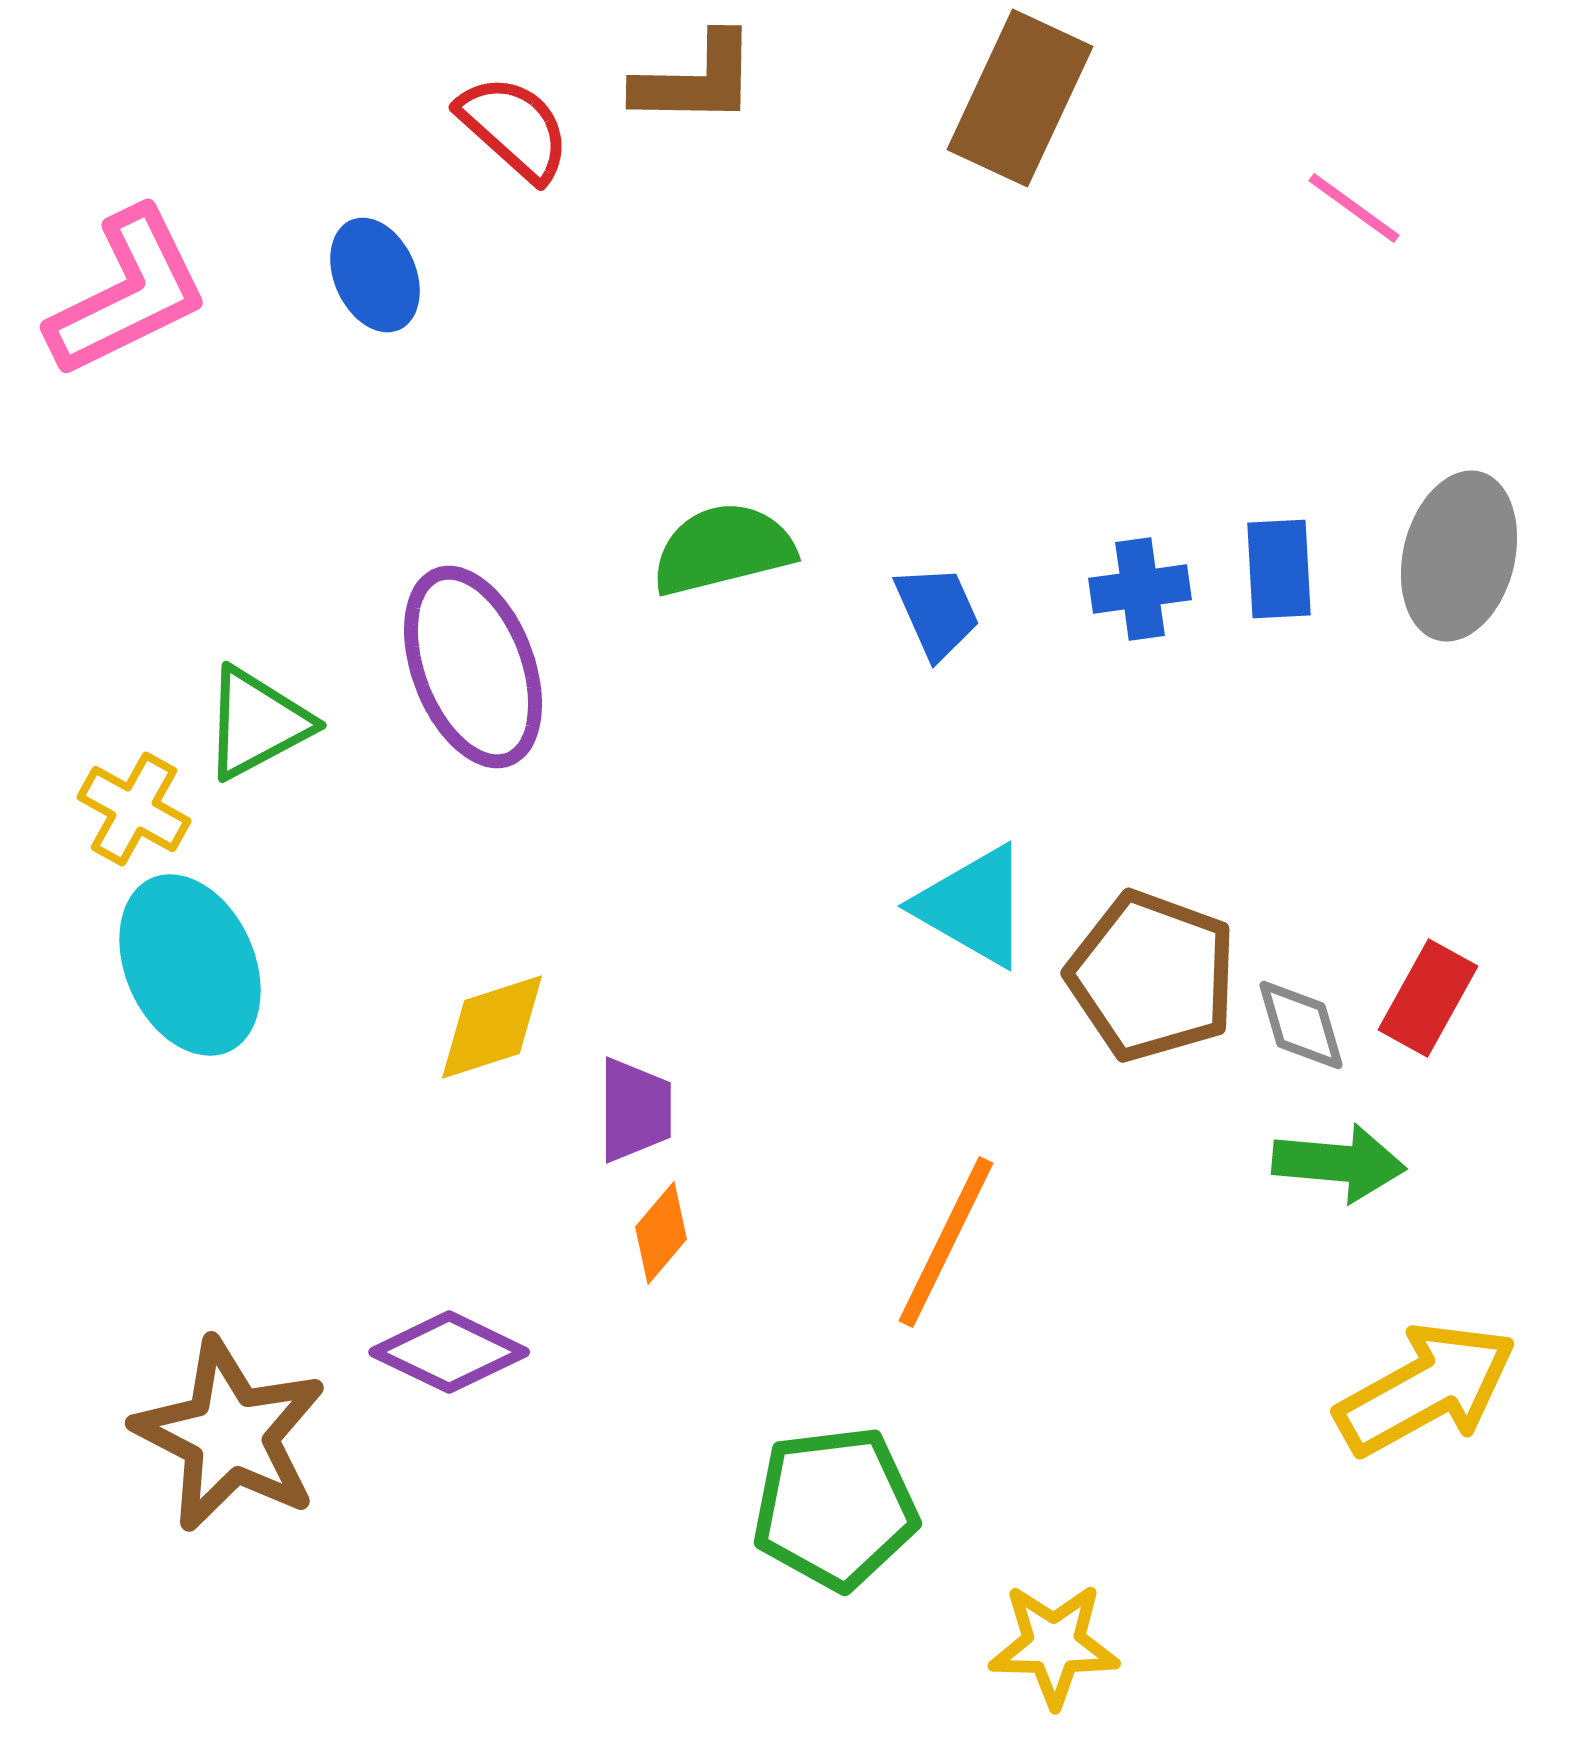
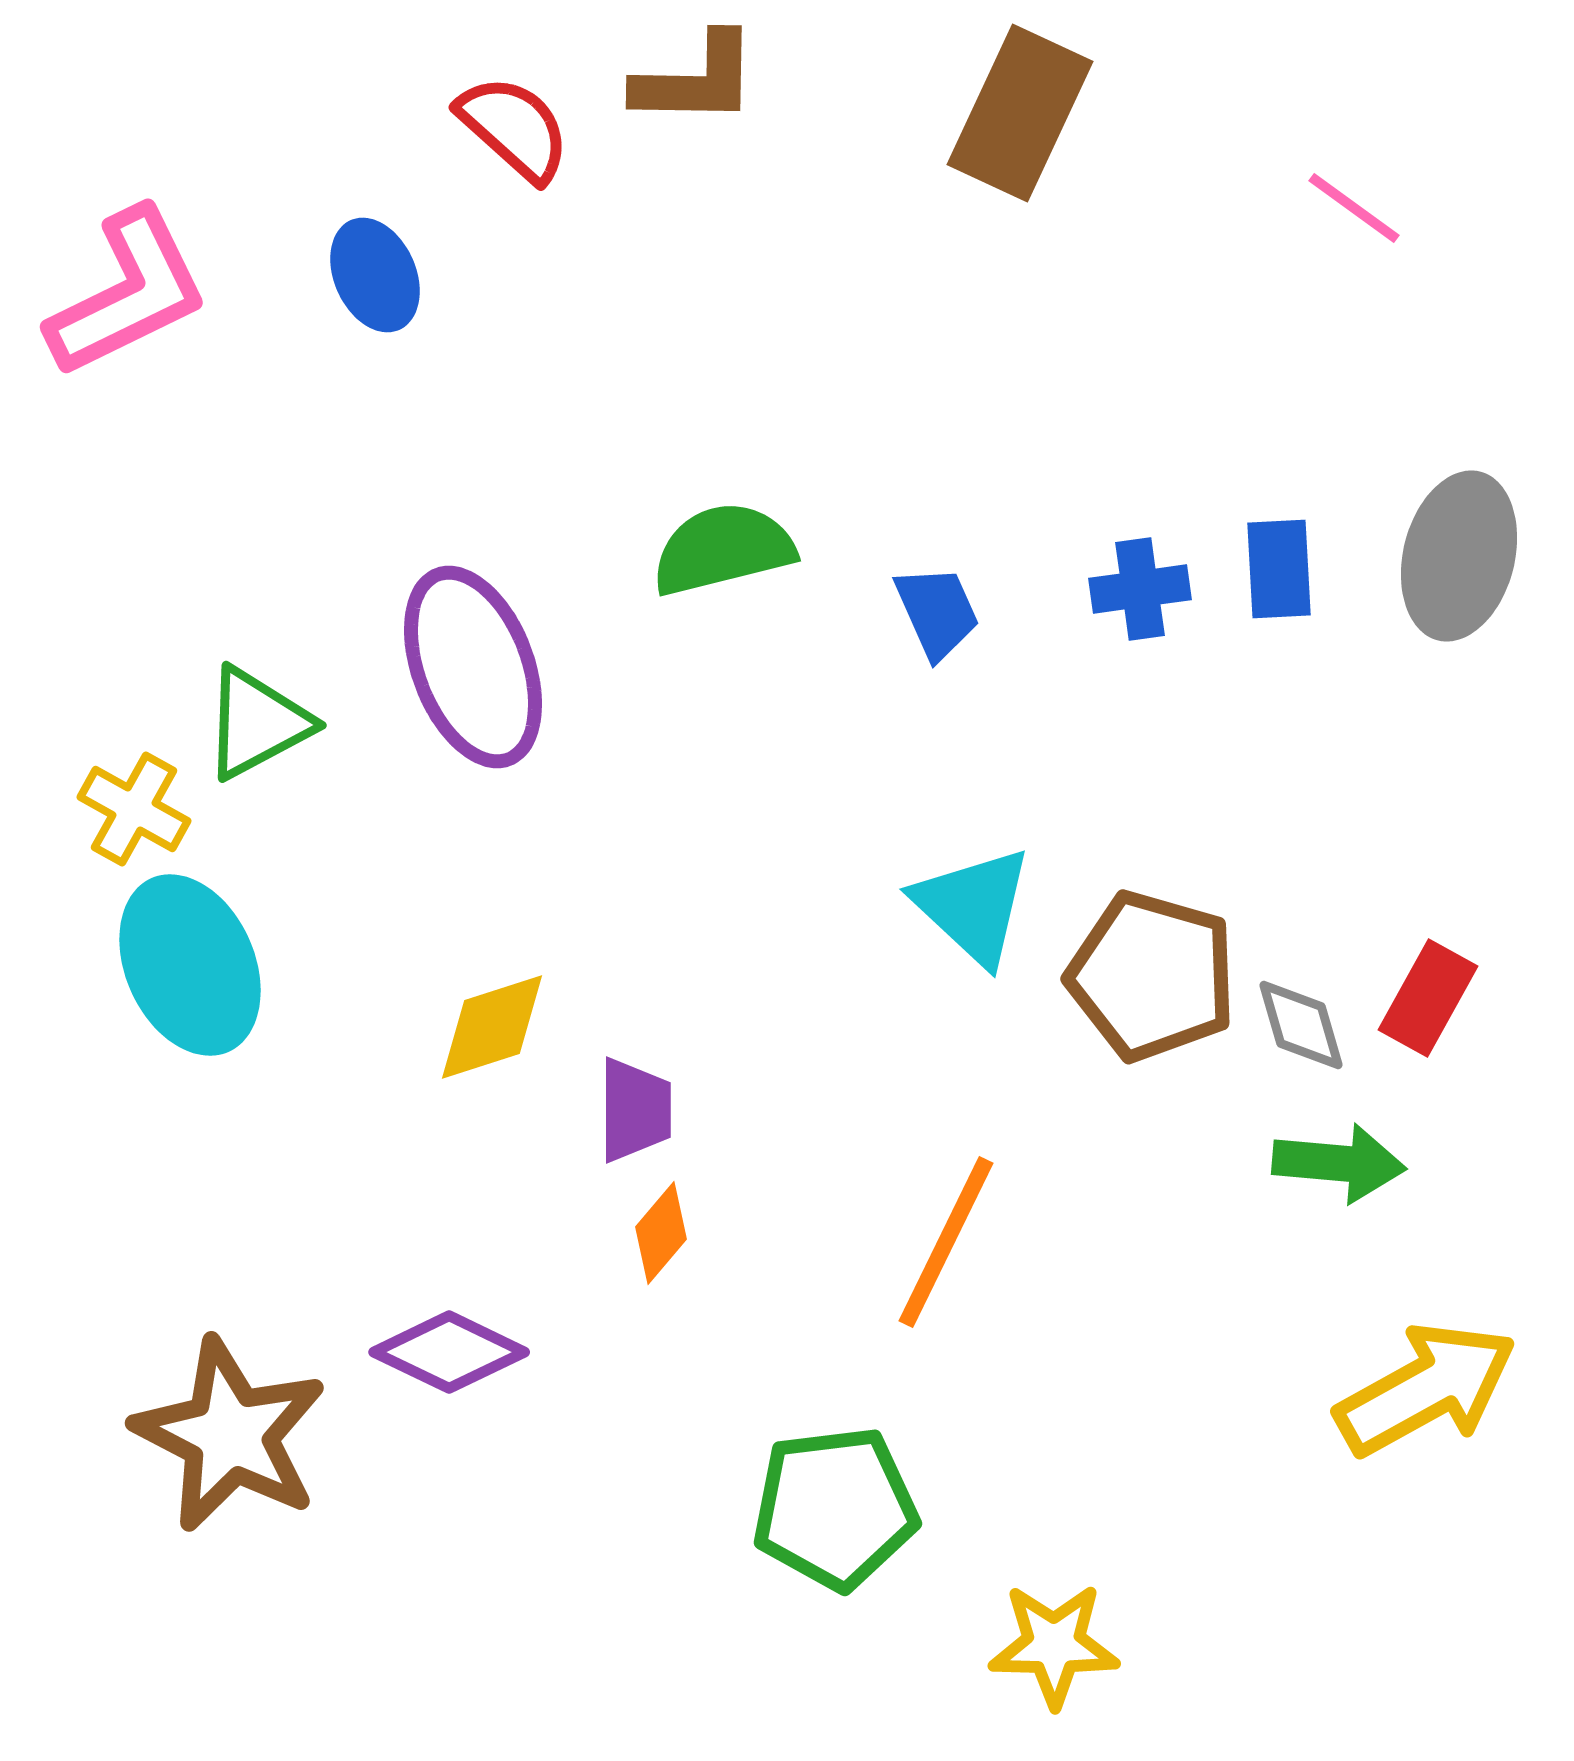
brown rectangle: moved 15 px down
cyan triangle: rotated 13 degrees clockwise
brown pentagon: rotated 4 degrees counterclockwise
